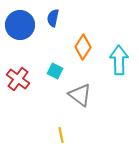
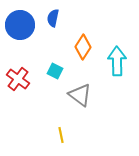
cyan arrow: moved 2 px left, 1 px down
